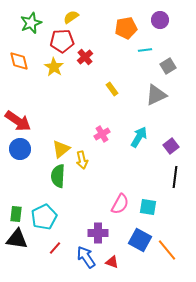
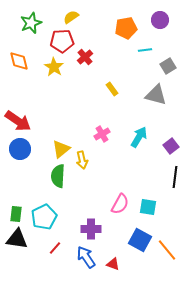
gray triangle: rotated 40 degrees clockwise
purple cross: moved 7 px left, 4 px up
red triangle: moved 1 px right, 2 px down
